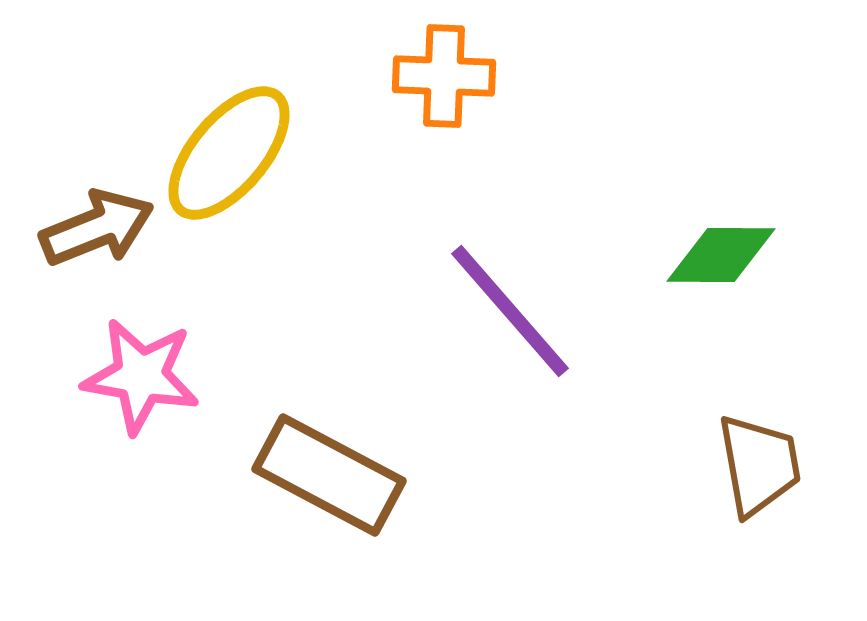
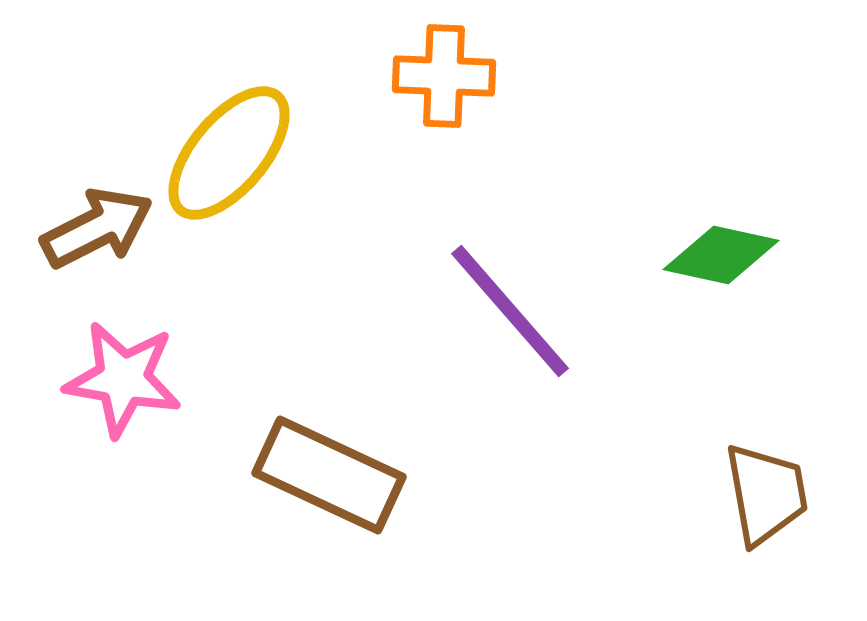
brown arrow: rotated 5 degrees counterclockwise
green diamond: rotated 12 degrees clockwise
pink star: moved 18 px left, 3 px down
brown trapezoid: moved 7 px right, 29 px down
brown rectangle: rotated 3 degrees counterclockwise
